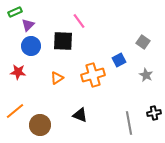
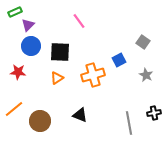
black square: moved 3 px left, 11 px down
orange line: moved 1 px left, 2 px up
brown circle: moved 4 px up
